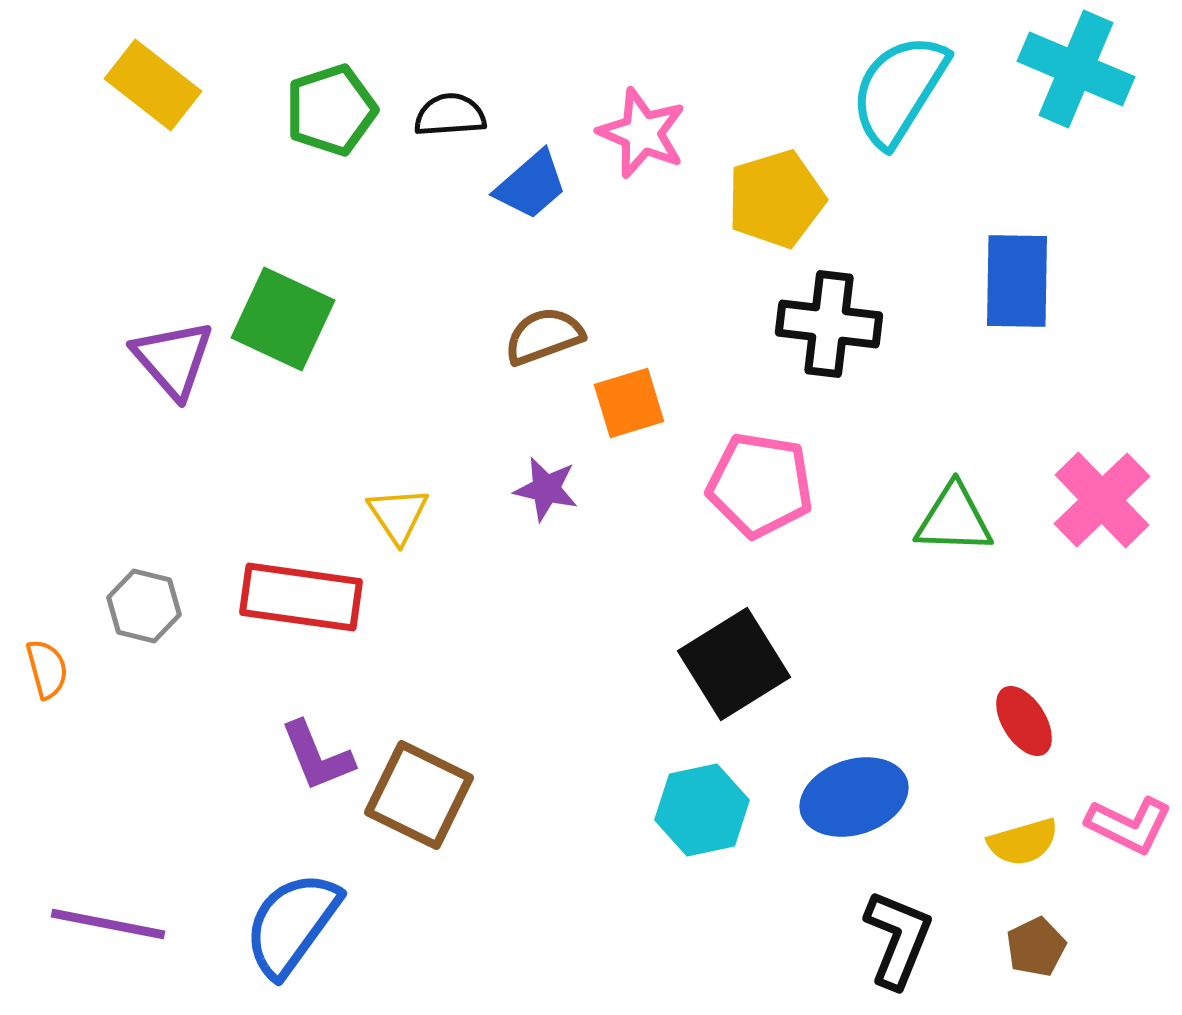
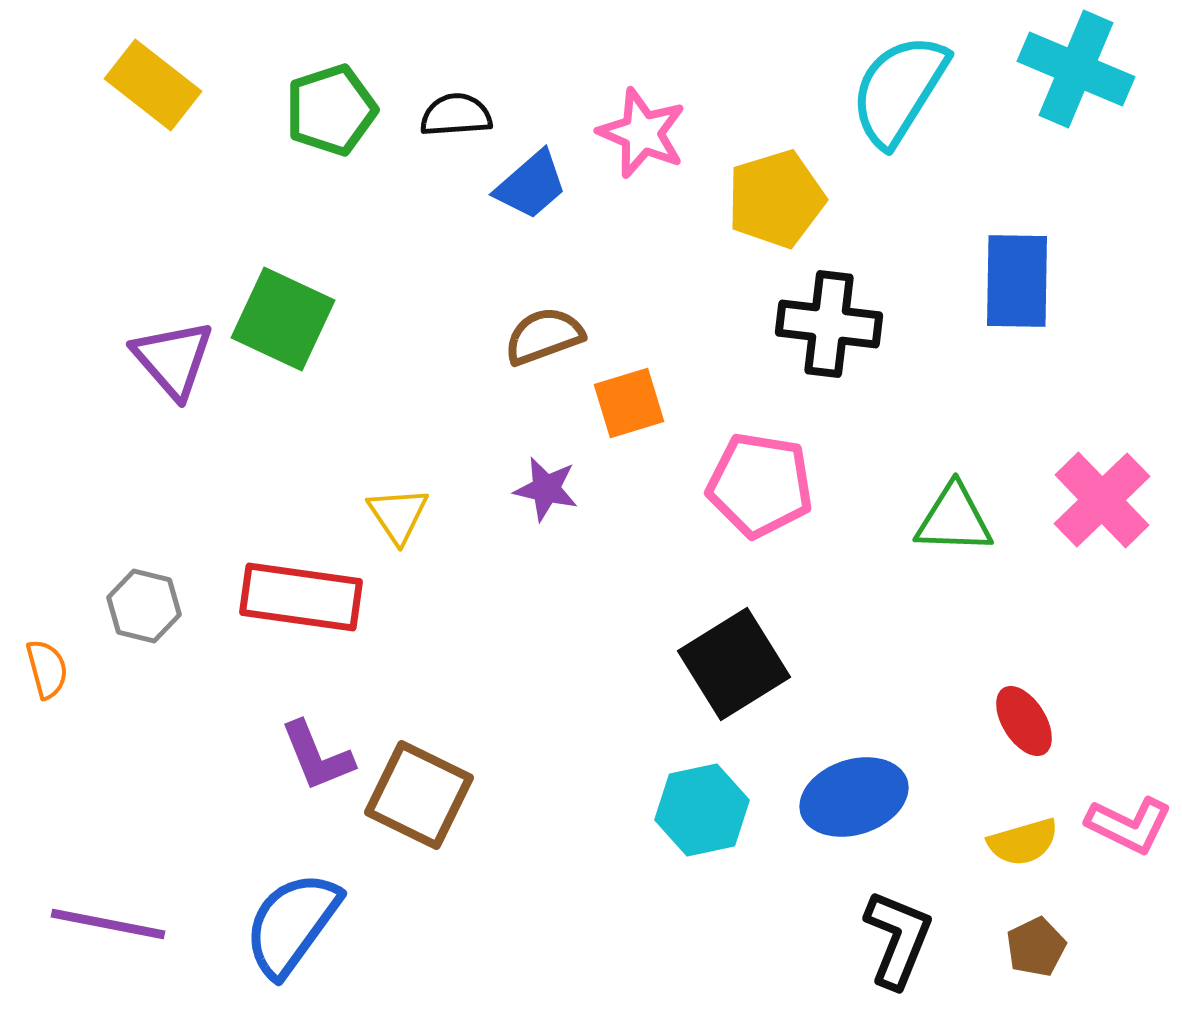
black semicircle: moved 6 px right
